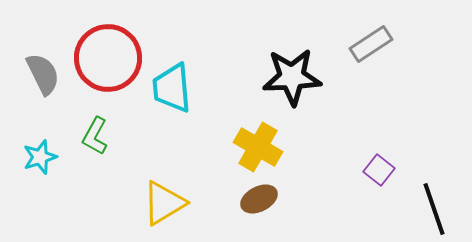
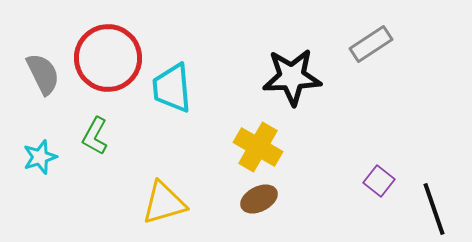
purple square: moved 11 px down
yellow triangle: rotated 15 degrees clockwise
